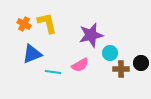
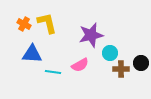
blue triangle: rotated 25 degrees clockwise
